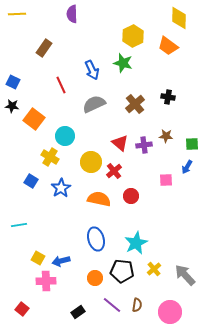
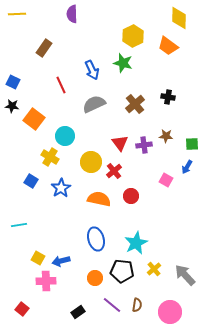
red triangle at (120, 143): rotated 12 degrees clockwise
pink square at (166, 180): rotated 32 degrees clockwise
